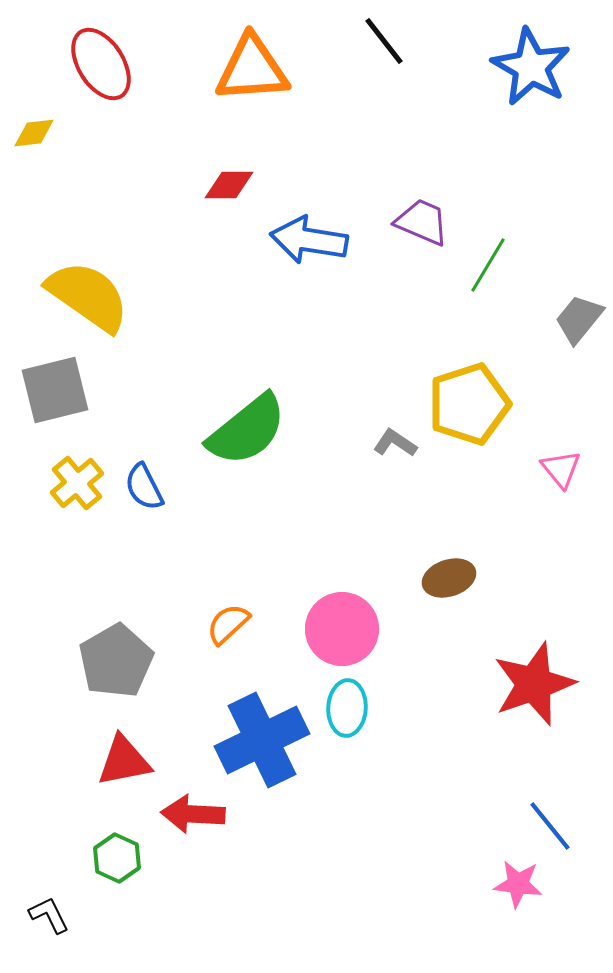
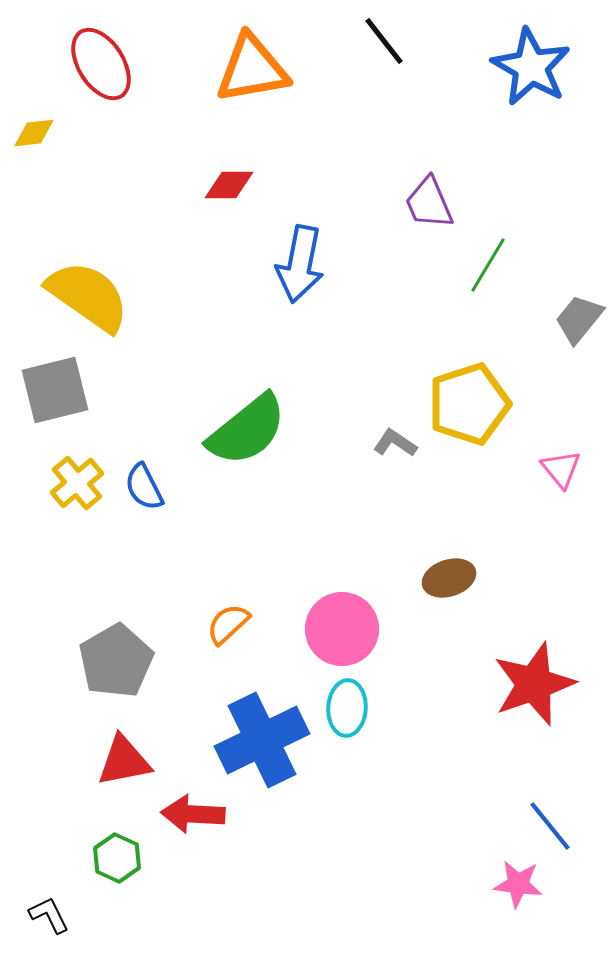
orange triangle: rotated 6 degrees counterclockwise
purple trapezoid: moved 7 px right, 19 px up; rotated 136 degrees counterclockwise
blue arrow: moved 9 px left, 24 px down; rotated 88 degrees counterclockwise
